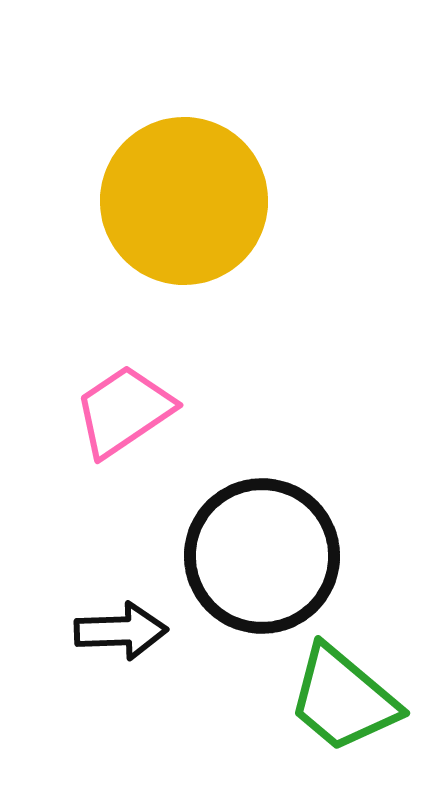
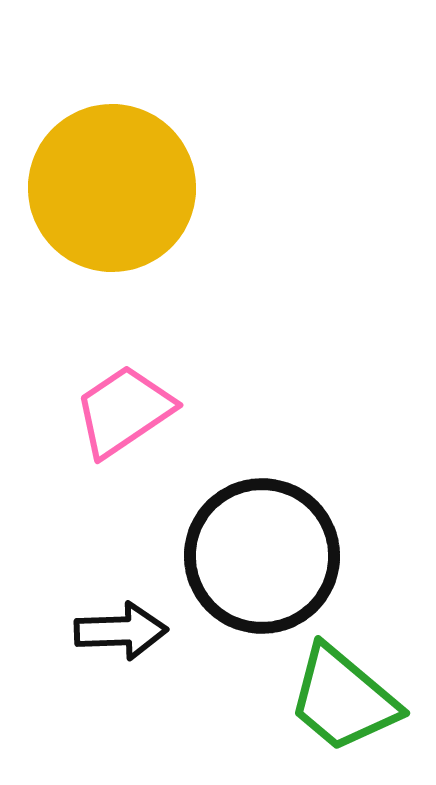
yellow circle: moved 72 px left, 13 px up
